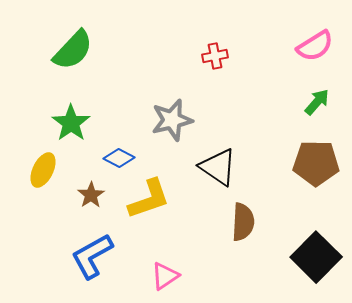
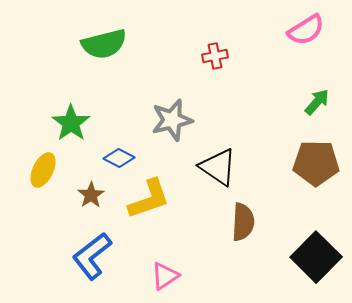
pink semicircle: moved 9 px left, 16 px up
green semicircle: moved 31 px right, 6 px up; rotated 33 degrees clockwise
blue L-shape: rotated 9 degrees counterclockwise
